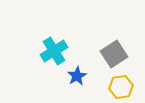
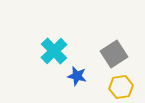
cyan cross: rotated 12 degrees counterclockwise
blue star: rotated 30 degrees counterclockwise
